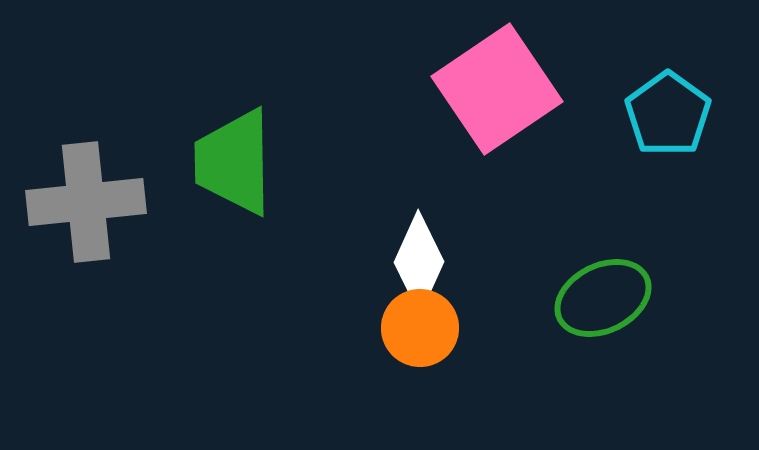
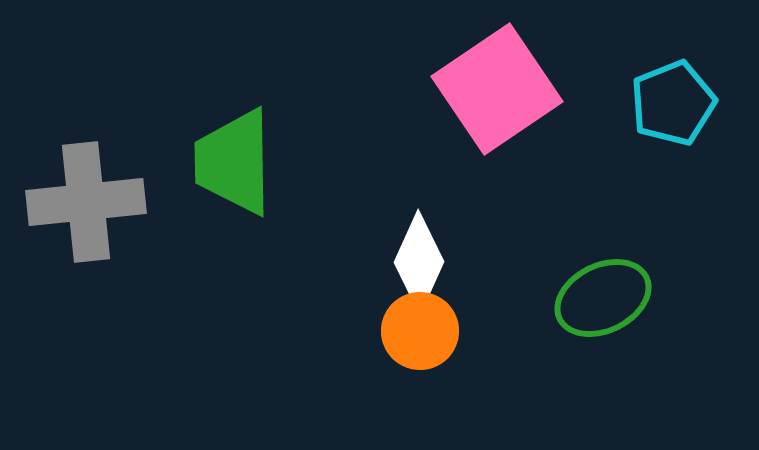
cyan pentagon: moved 5 px right, 11 px up; rotated 14 degrees clockwise
orange circle: moved 3 px down
